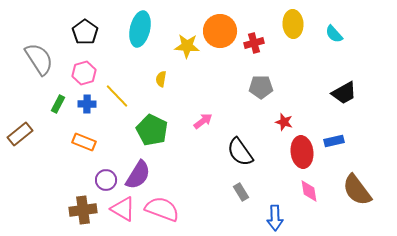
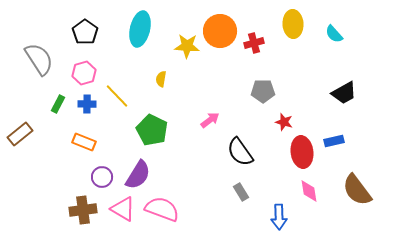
gray pentagon: moved 2 px right, 4 px down
pink arrow: moved 7 px right, 1 px up
purple circle: moved 4 px left, 3 px up
blue arrow: moved 4 px right, 1 px up
